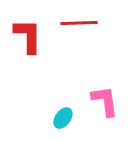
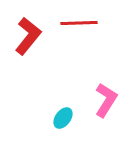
red L-shape: rotated 39 degrees clockwise
pink L-shape: moved 1 px right, 1 px up; rotated 40 degrees clockwise
